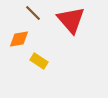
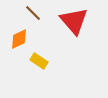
red triangle: moved 3 px right, 1 px down
orange diamond: rotated 15 degrees counterclockwise
